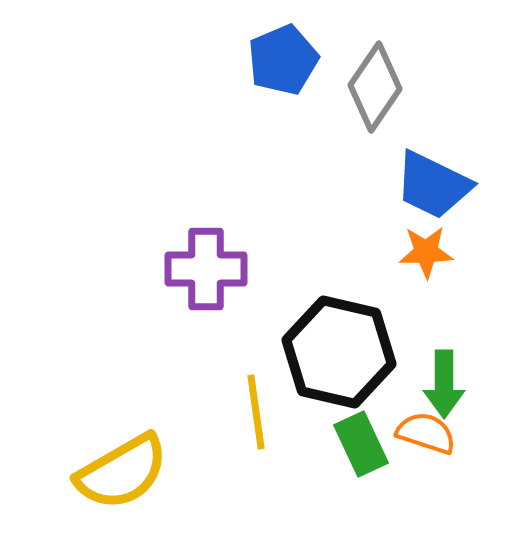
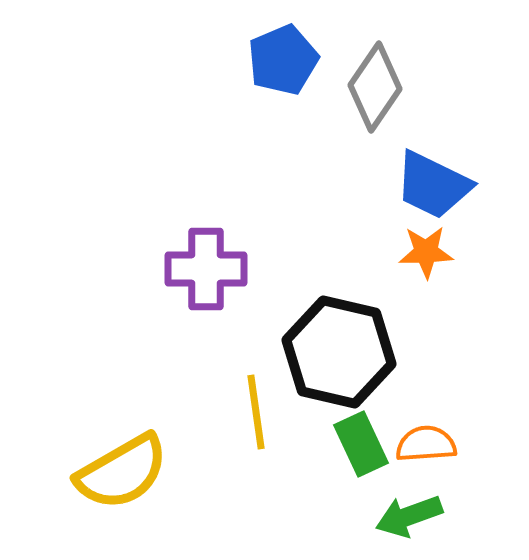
green arrow: moved 35 px left, 132 px down; rotated 70 degrees clockwise
orange semicircle: moved 11 px down; rotated 22 degrees counterclockwise
